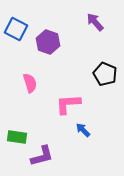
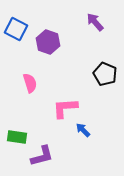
pink L-shape: moved 3 px left, 4 px down
